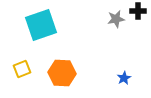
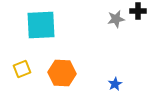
cyan square: rotated 16 degrees clockwise
blue star: moved 9 px left, 6 px down
